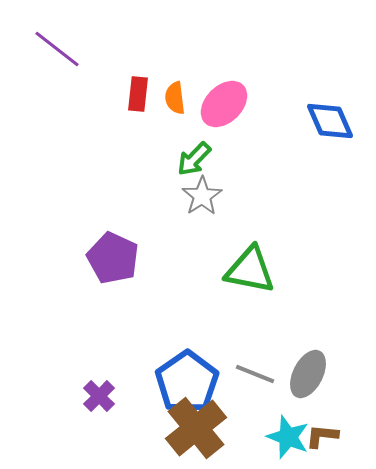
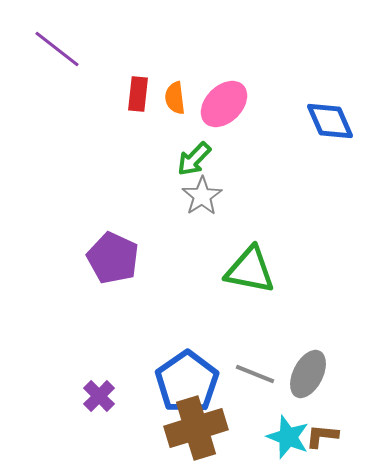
brown cross: rotated 22 degrees clockwise
